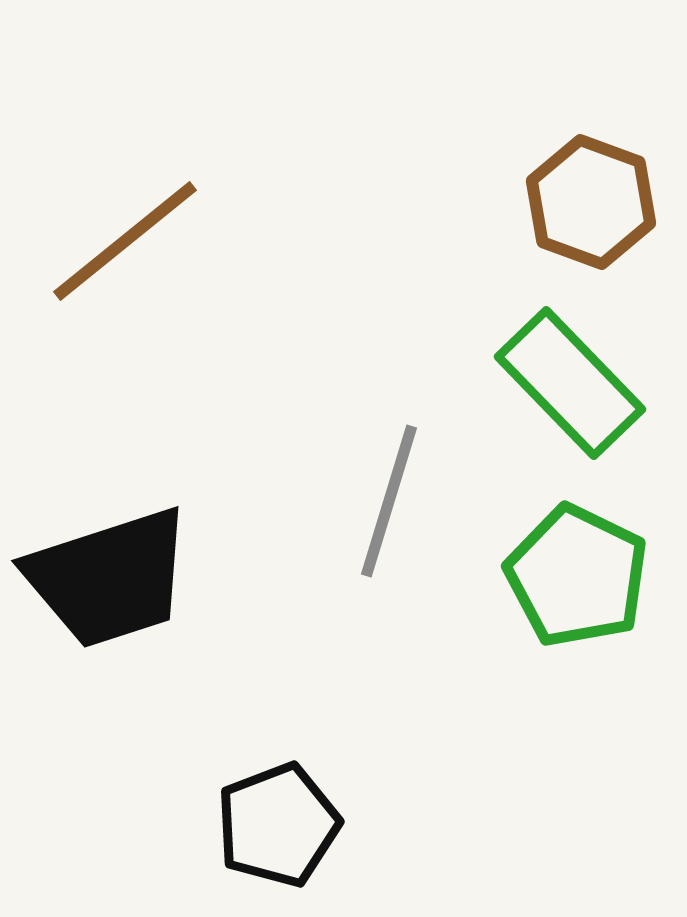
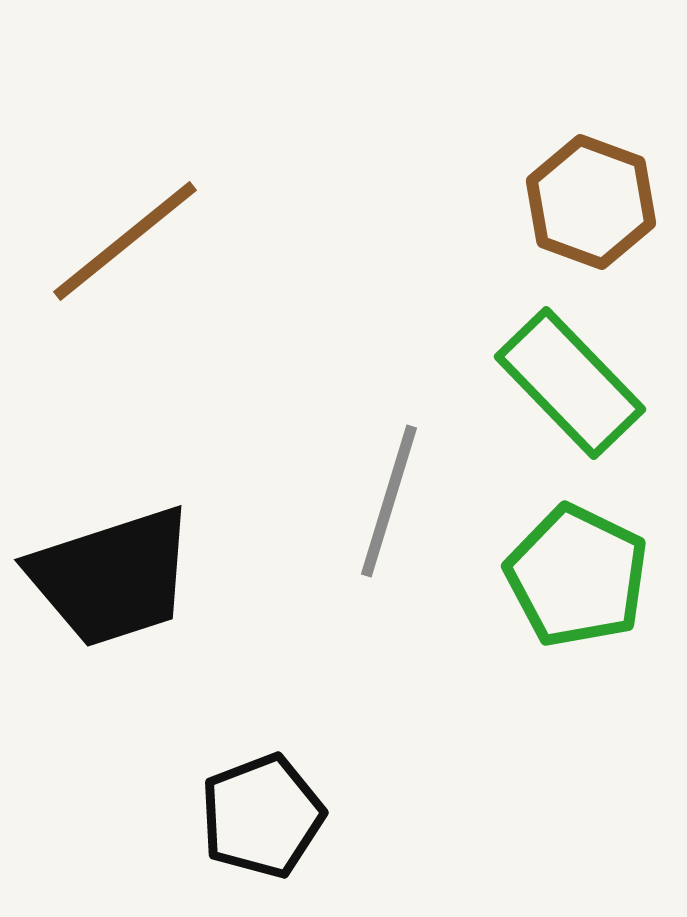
black trapezoid: moved 3 px right, 1 px up
black pentagon: moved 16 px left, 9 px up
